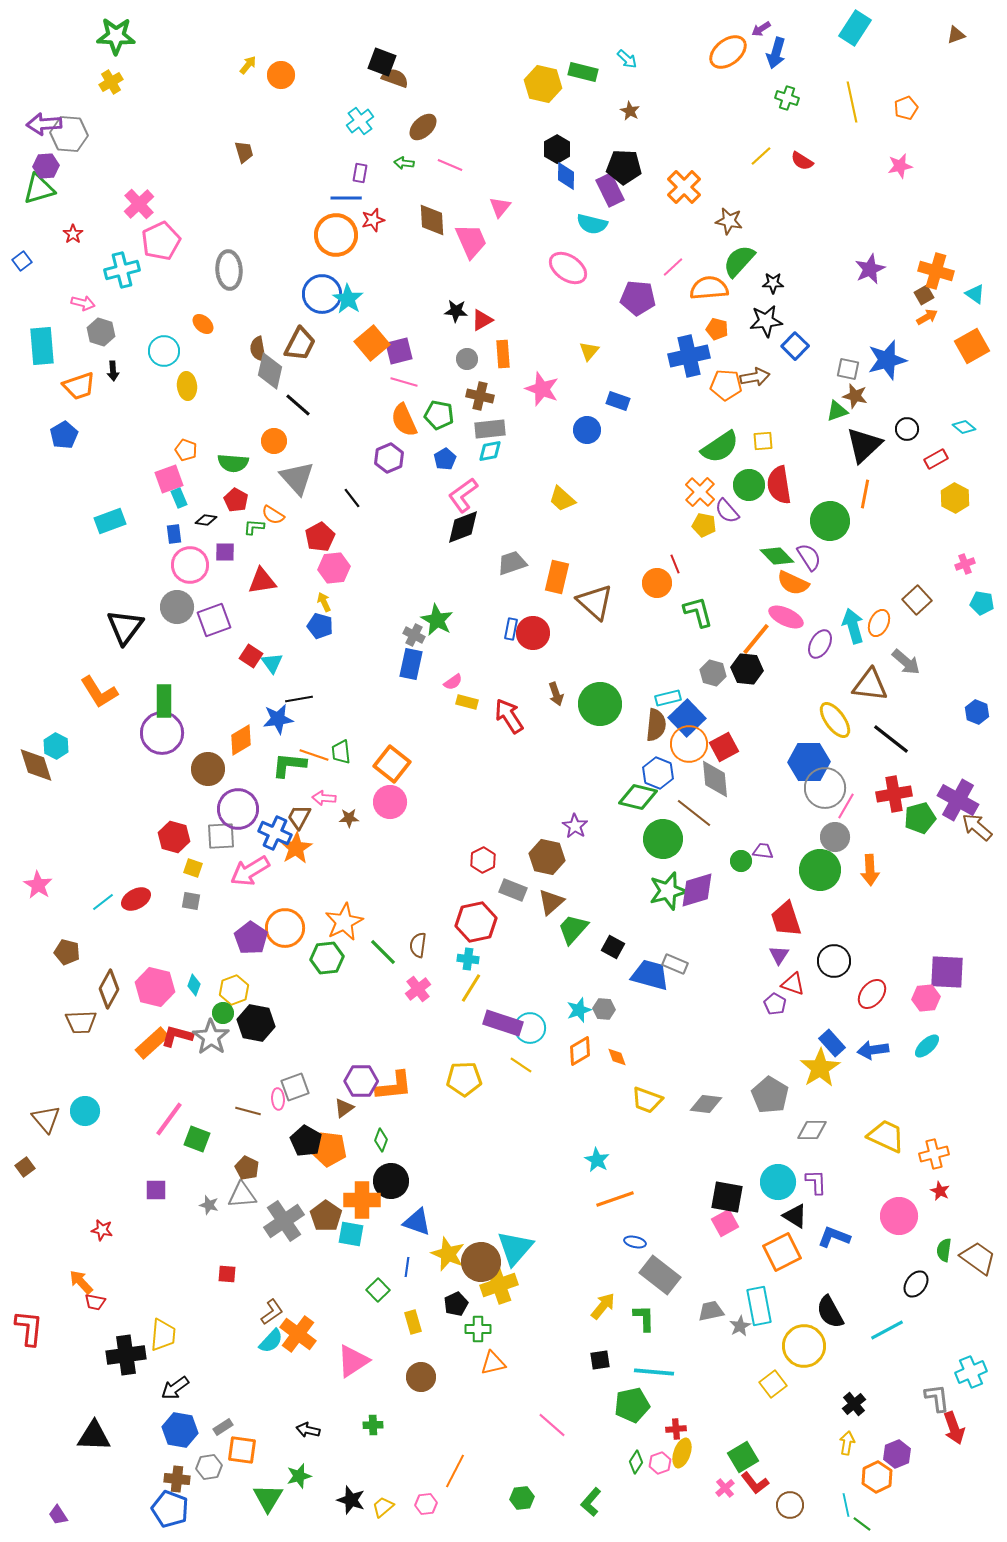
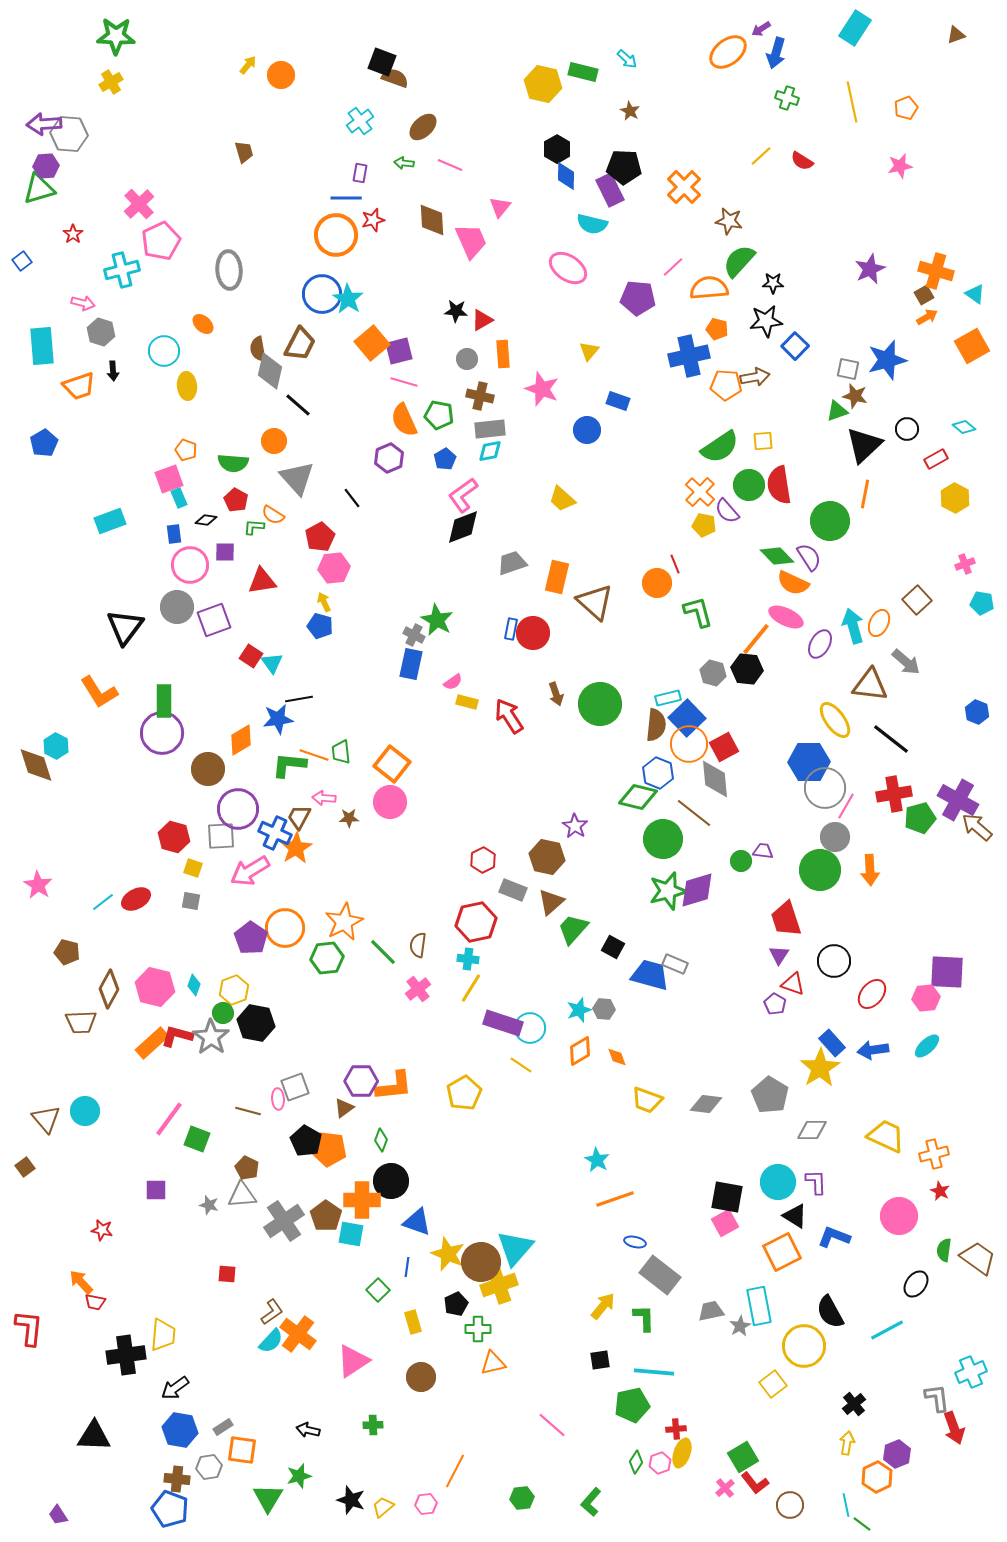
blue pentagon at (64, 435): moved 20 px left, 8 px down
yellow pentagon at (464, 1079): moved 14 px down; rotated 28 degrees counterclockwise
